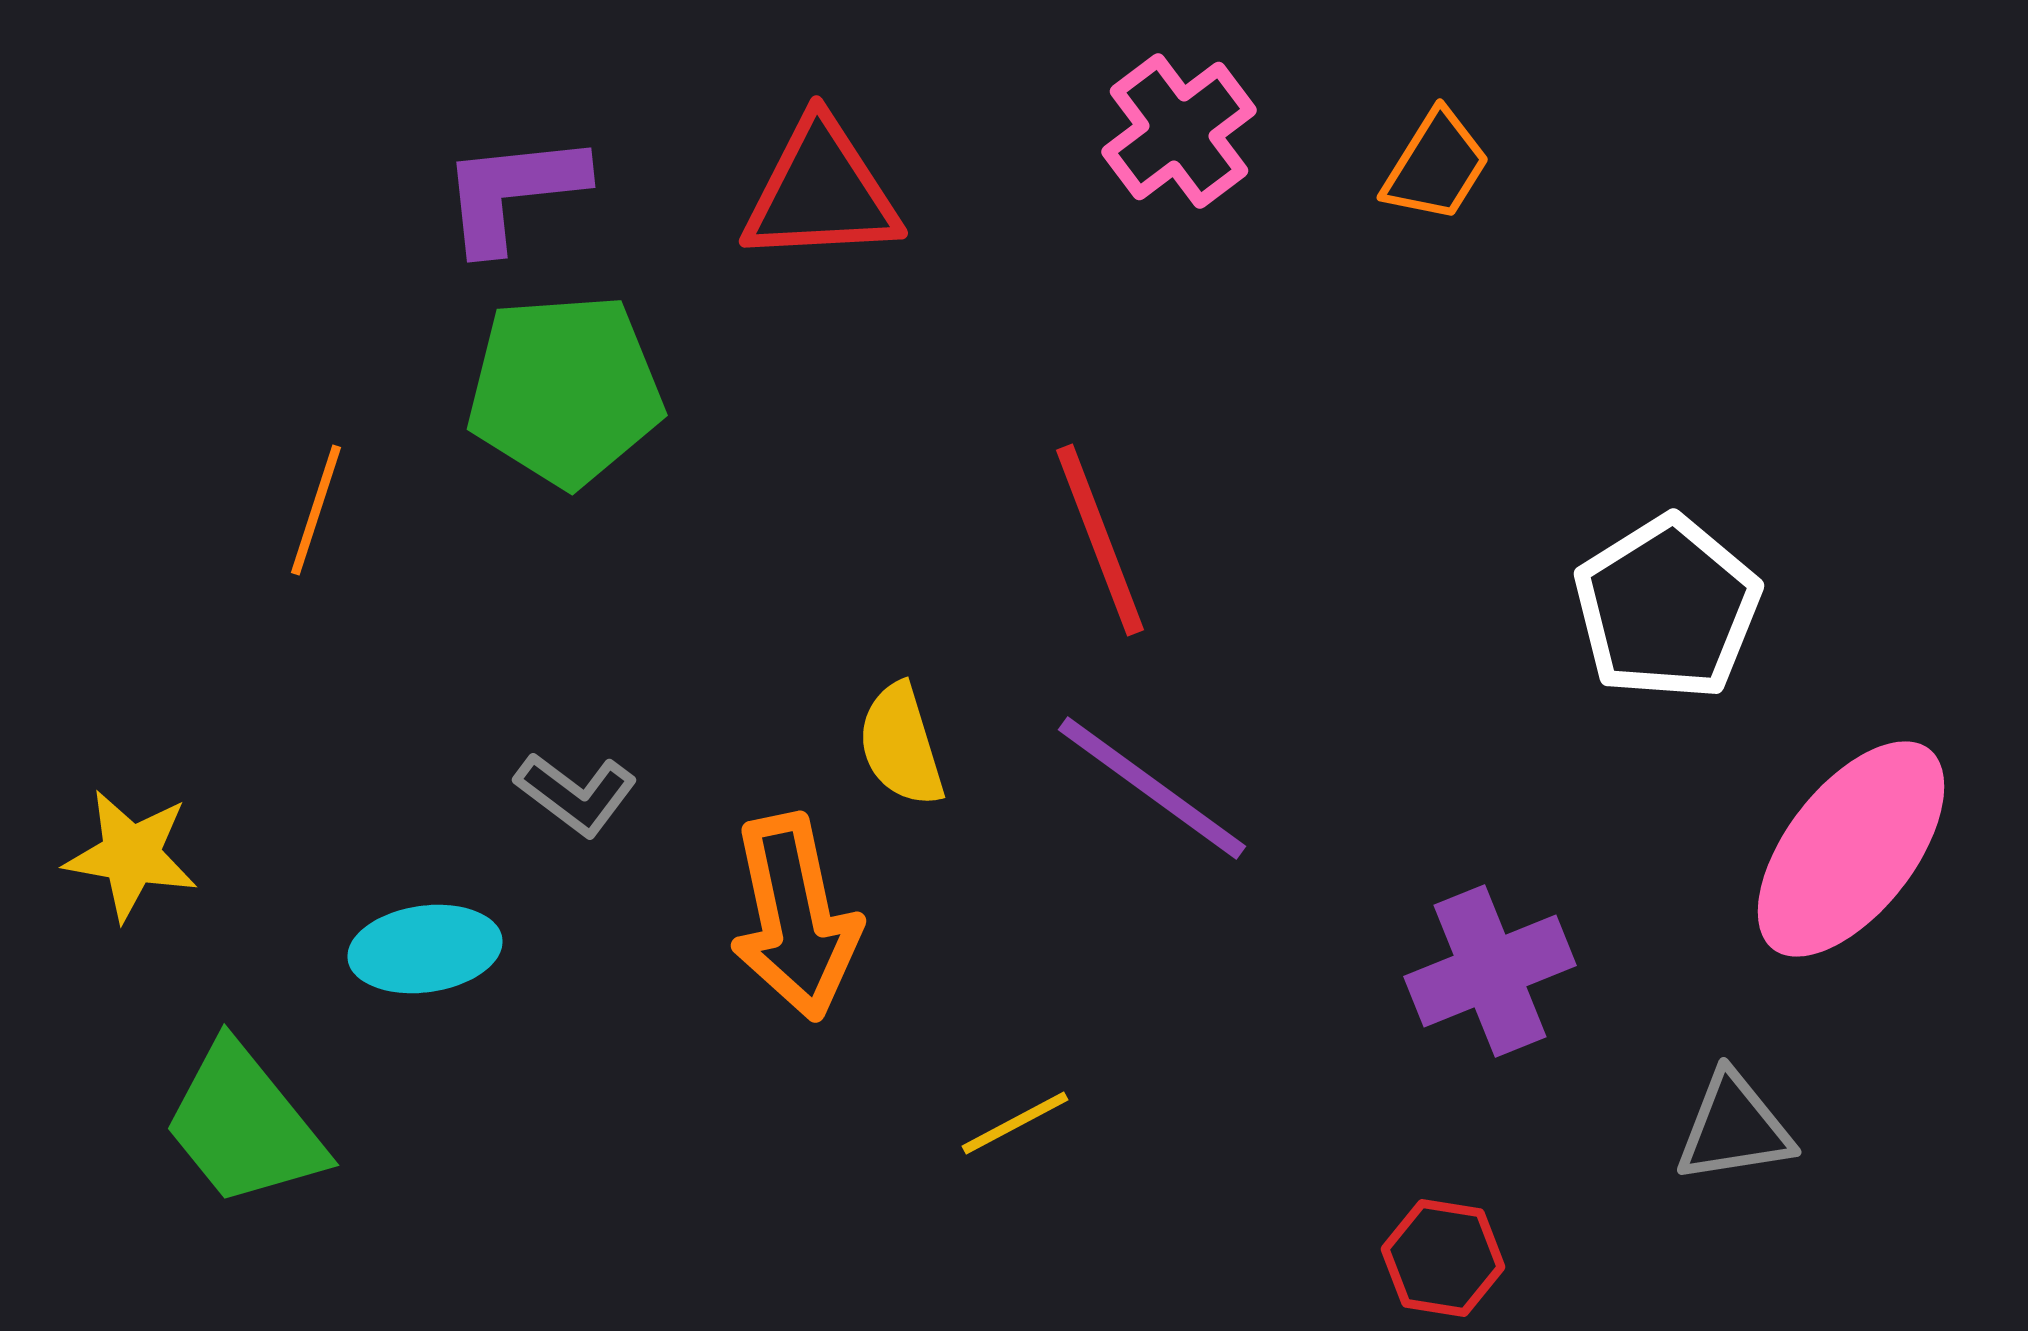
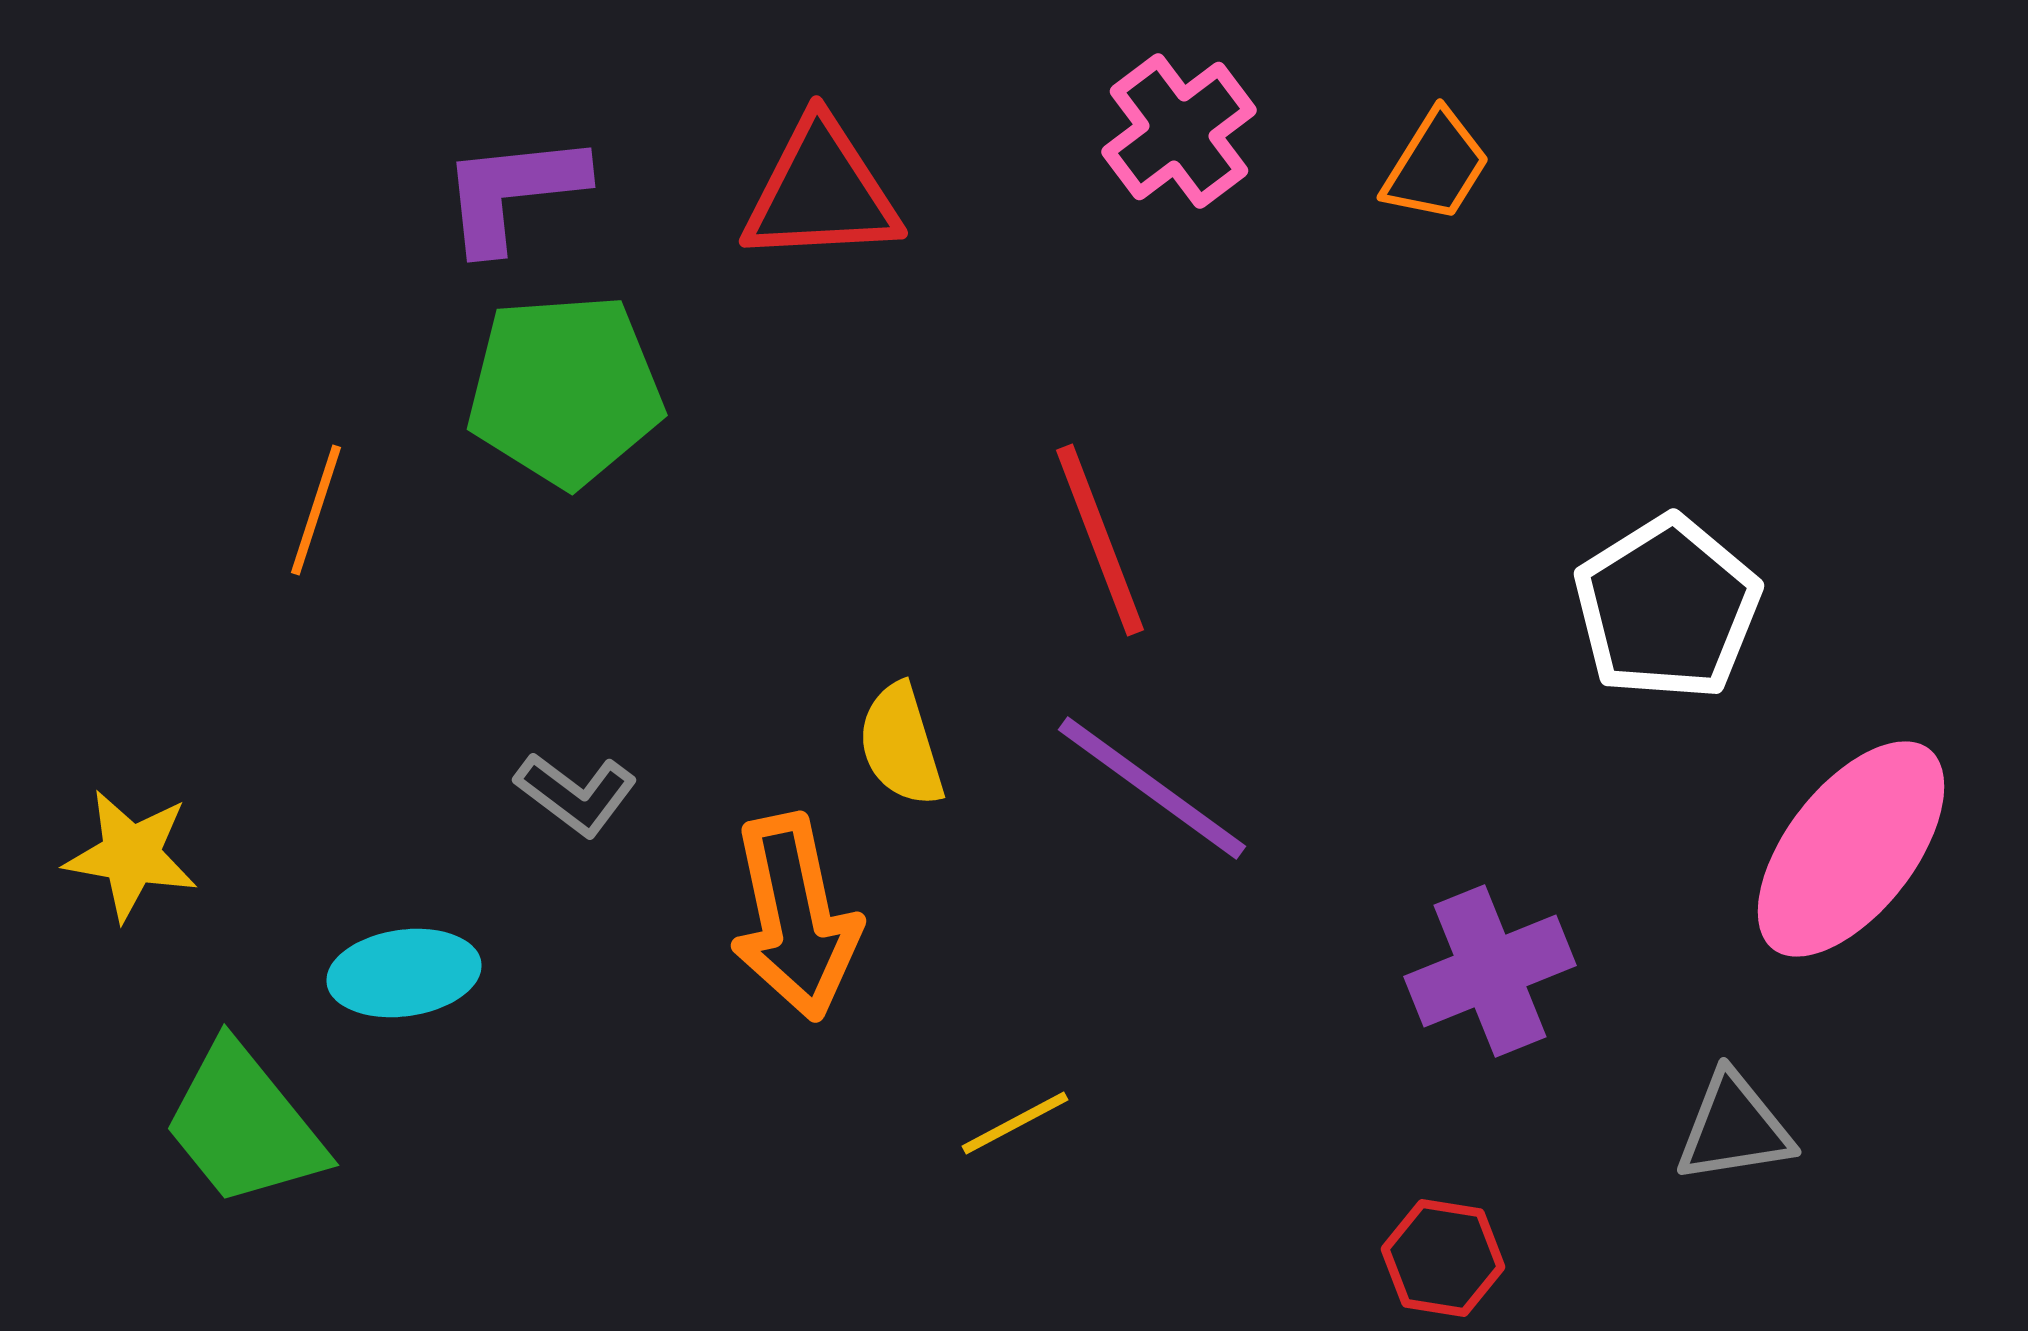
cyan ellipse: moved 21 px left, 24 px down
